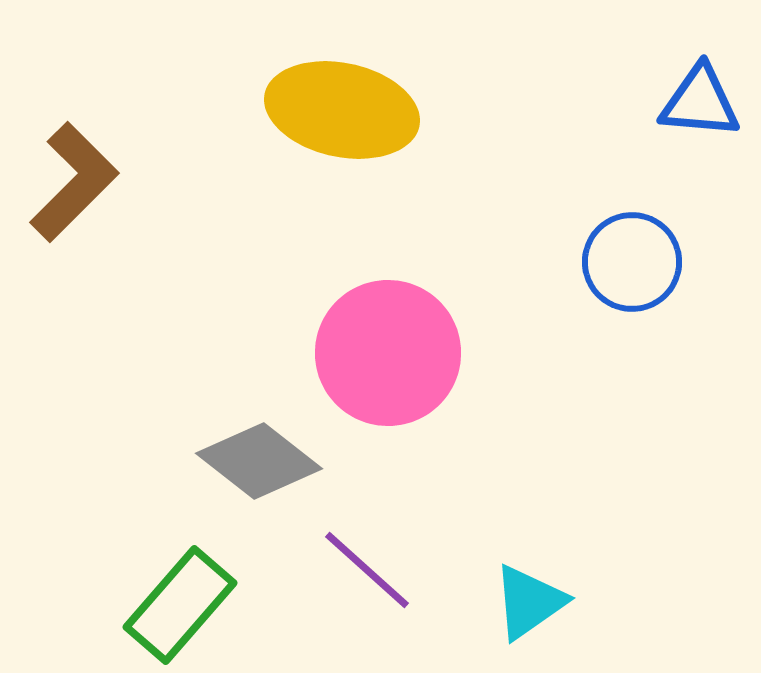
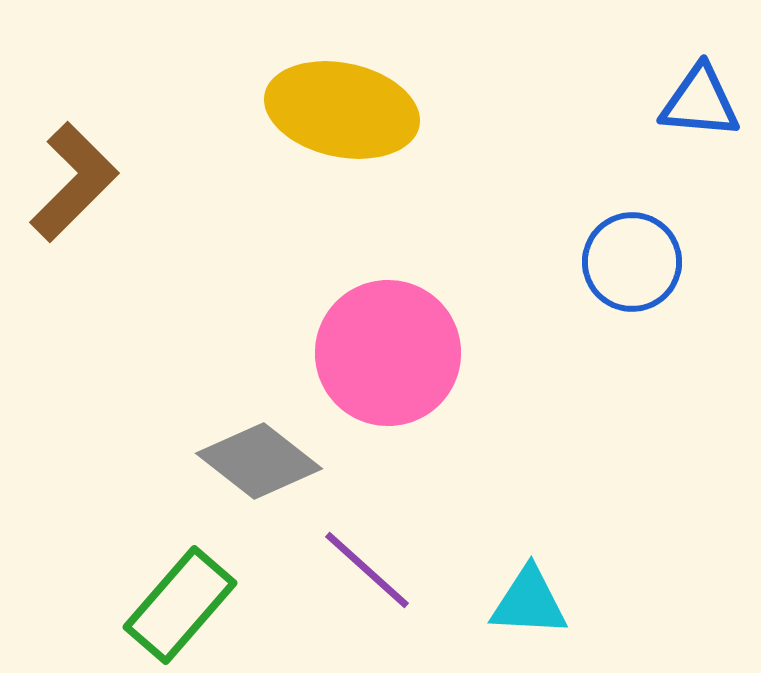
cyan triangle: rotated 38 degrees clockwise
